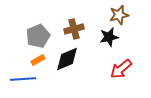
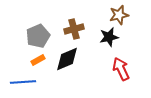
red arrow: rotated 105 degrees clockwise
blue line: moved 3 px down
